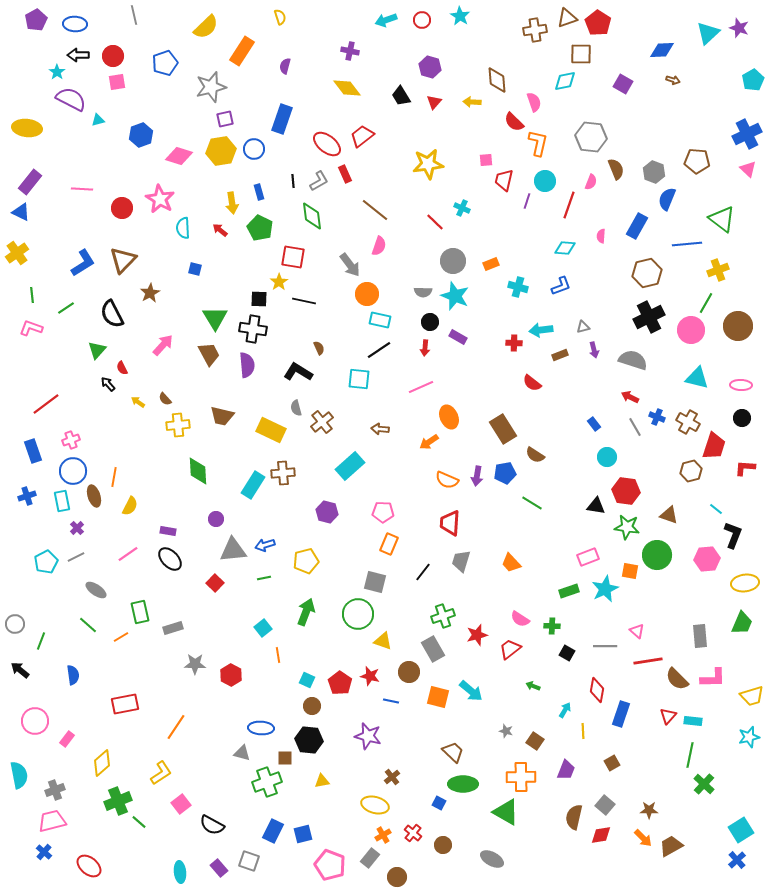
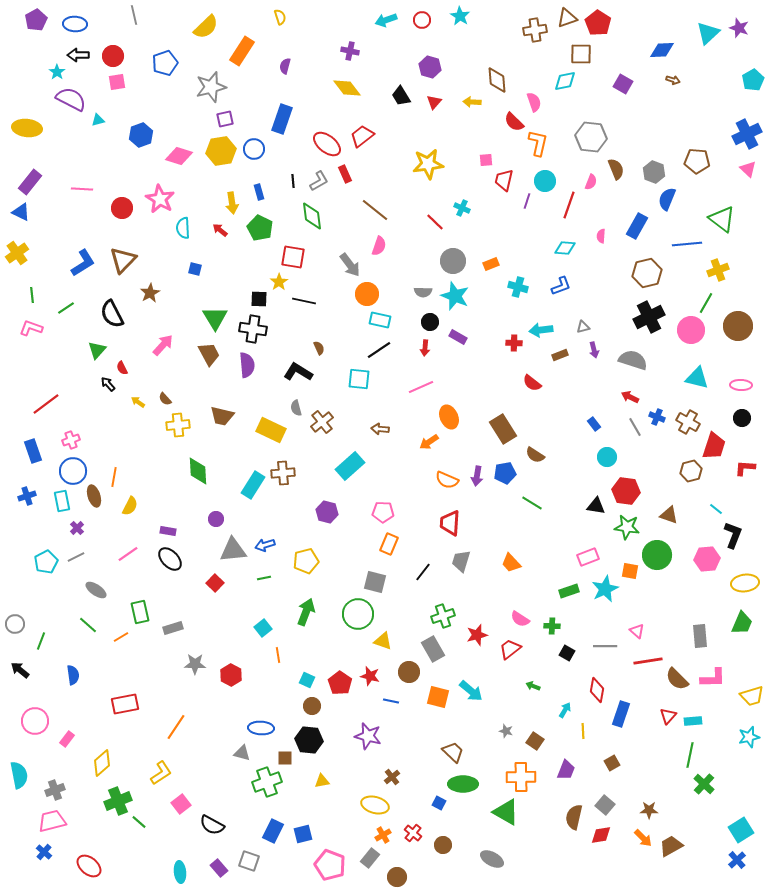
cyan rectangle at (693, 721): rotated 12 degrees counterclockwise
